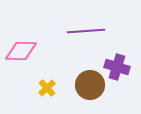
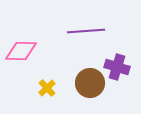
brown circle: moved 2 px up
